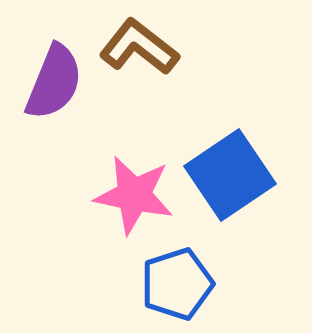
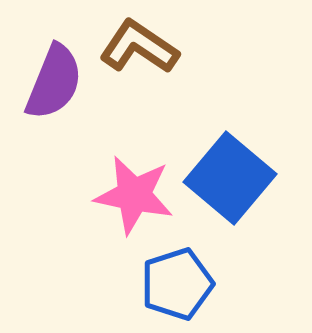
brown L-shape: rotated 4 degrees counterclockwise
blue square: moved 3 px down; rotated 16 degrees counterclockwise
